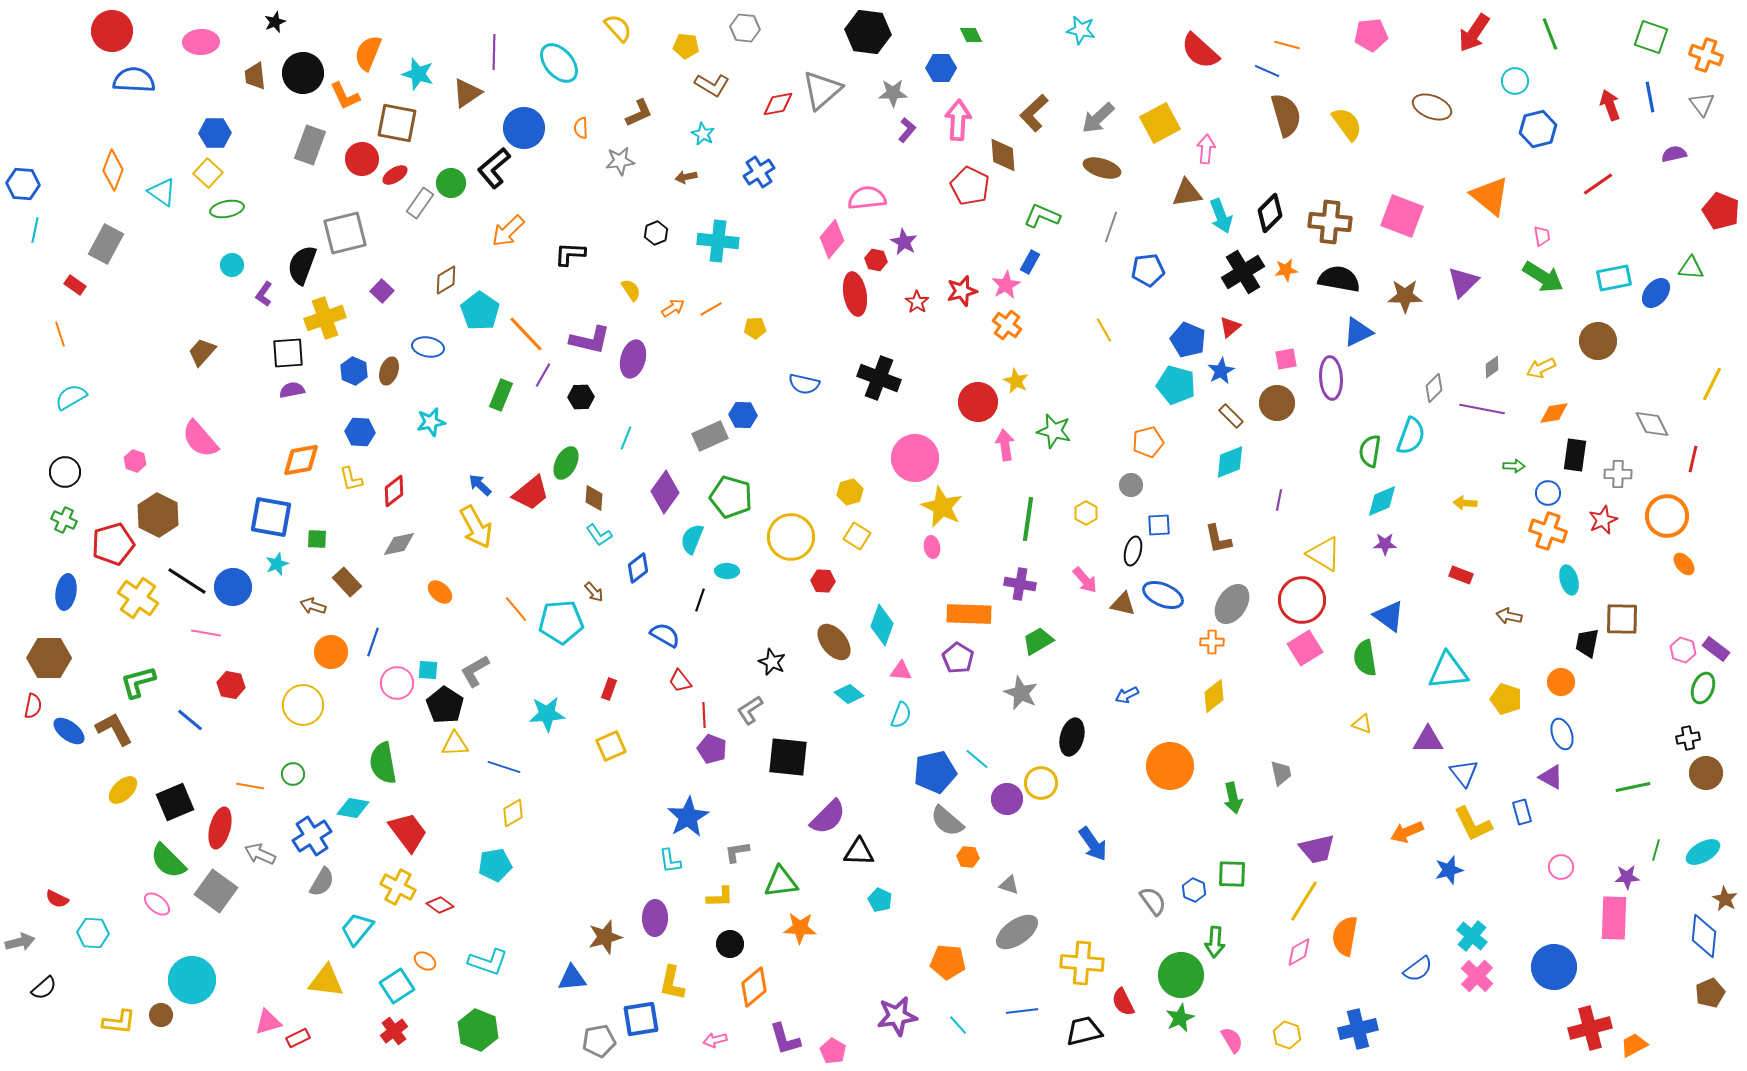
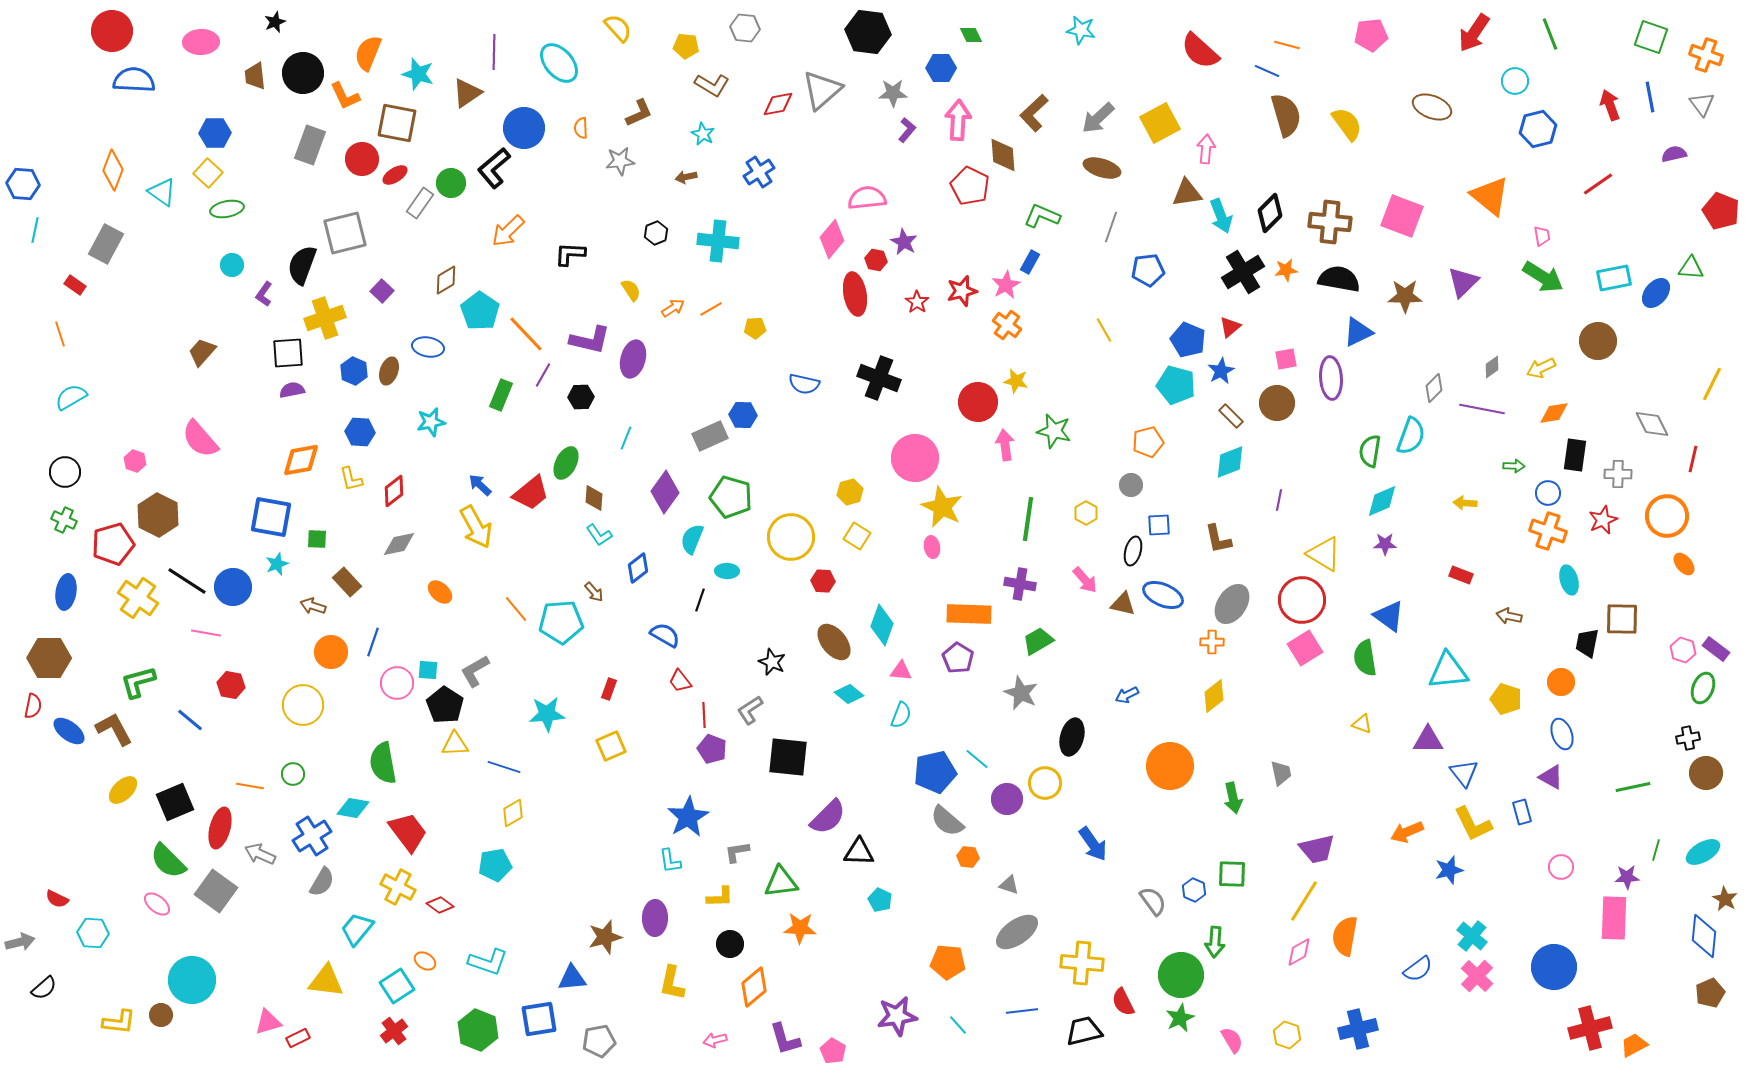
yellow star at (1016, 381): rotated 15 degrees counterclockwise
yellow circle at (1041, 783): moved 4 px right
blue square at (641, 1019): moved 102 px left
